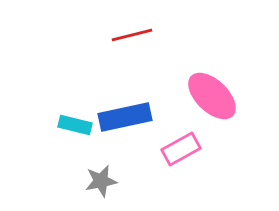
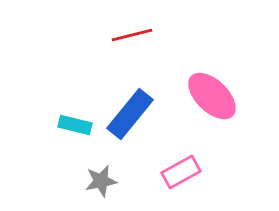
blue rectangle: moved 5 px right, 3 px up; rotated 39 degrees counterclockwise
pink rectangle: moved 23 px down
